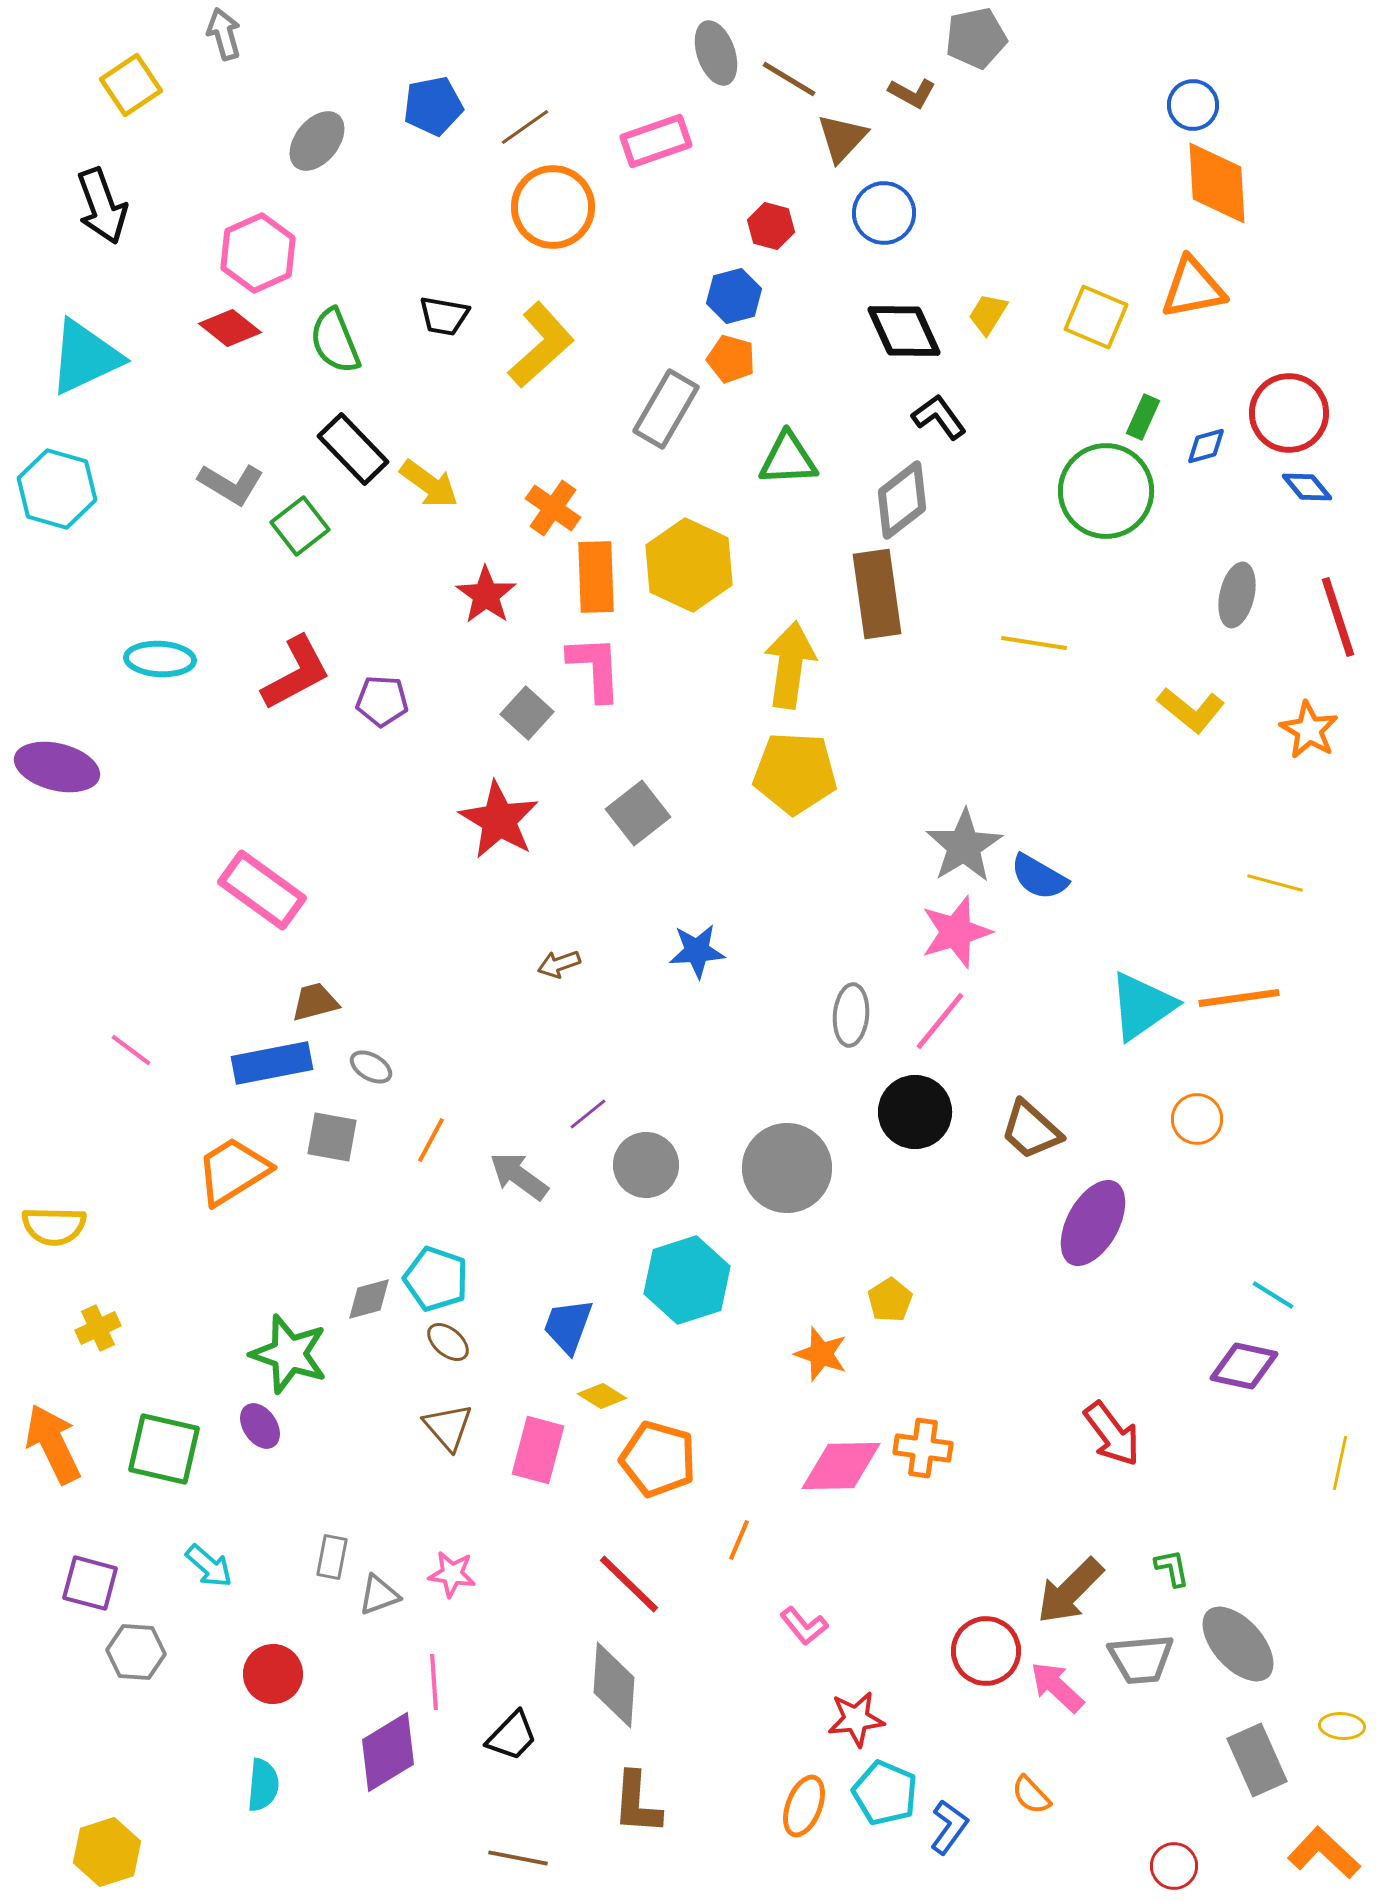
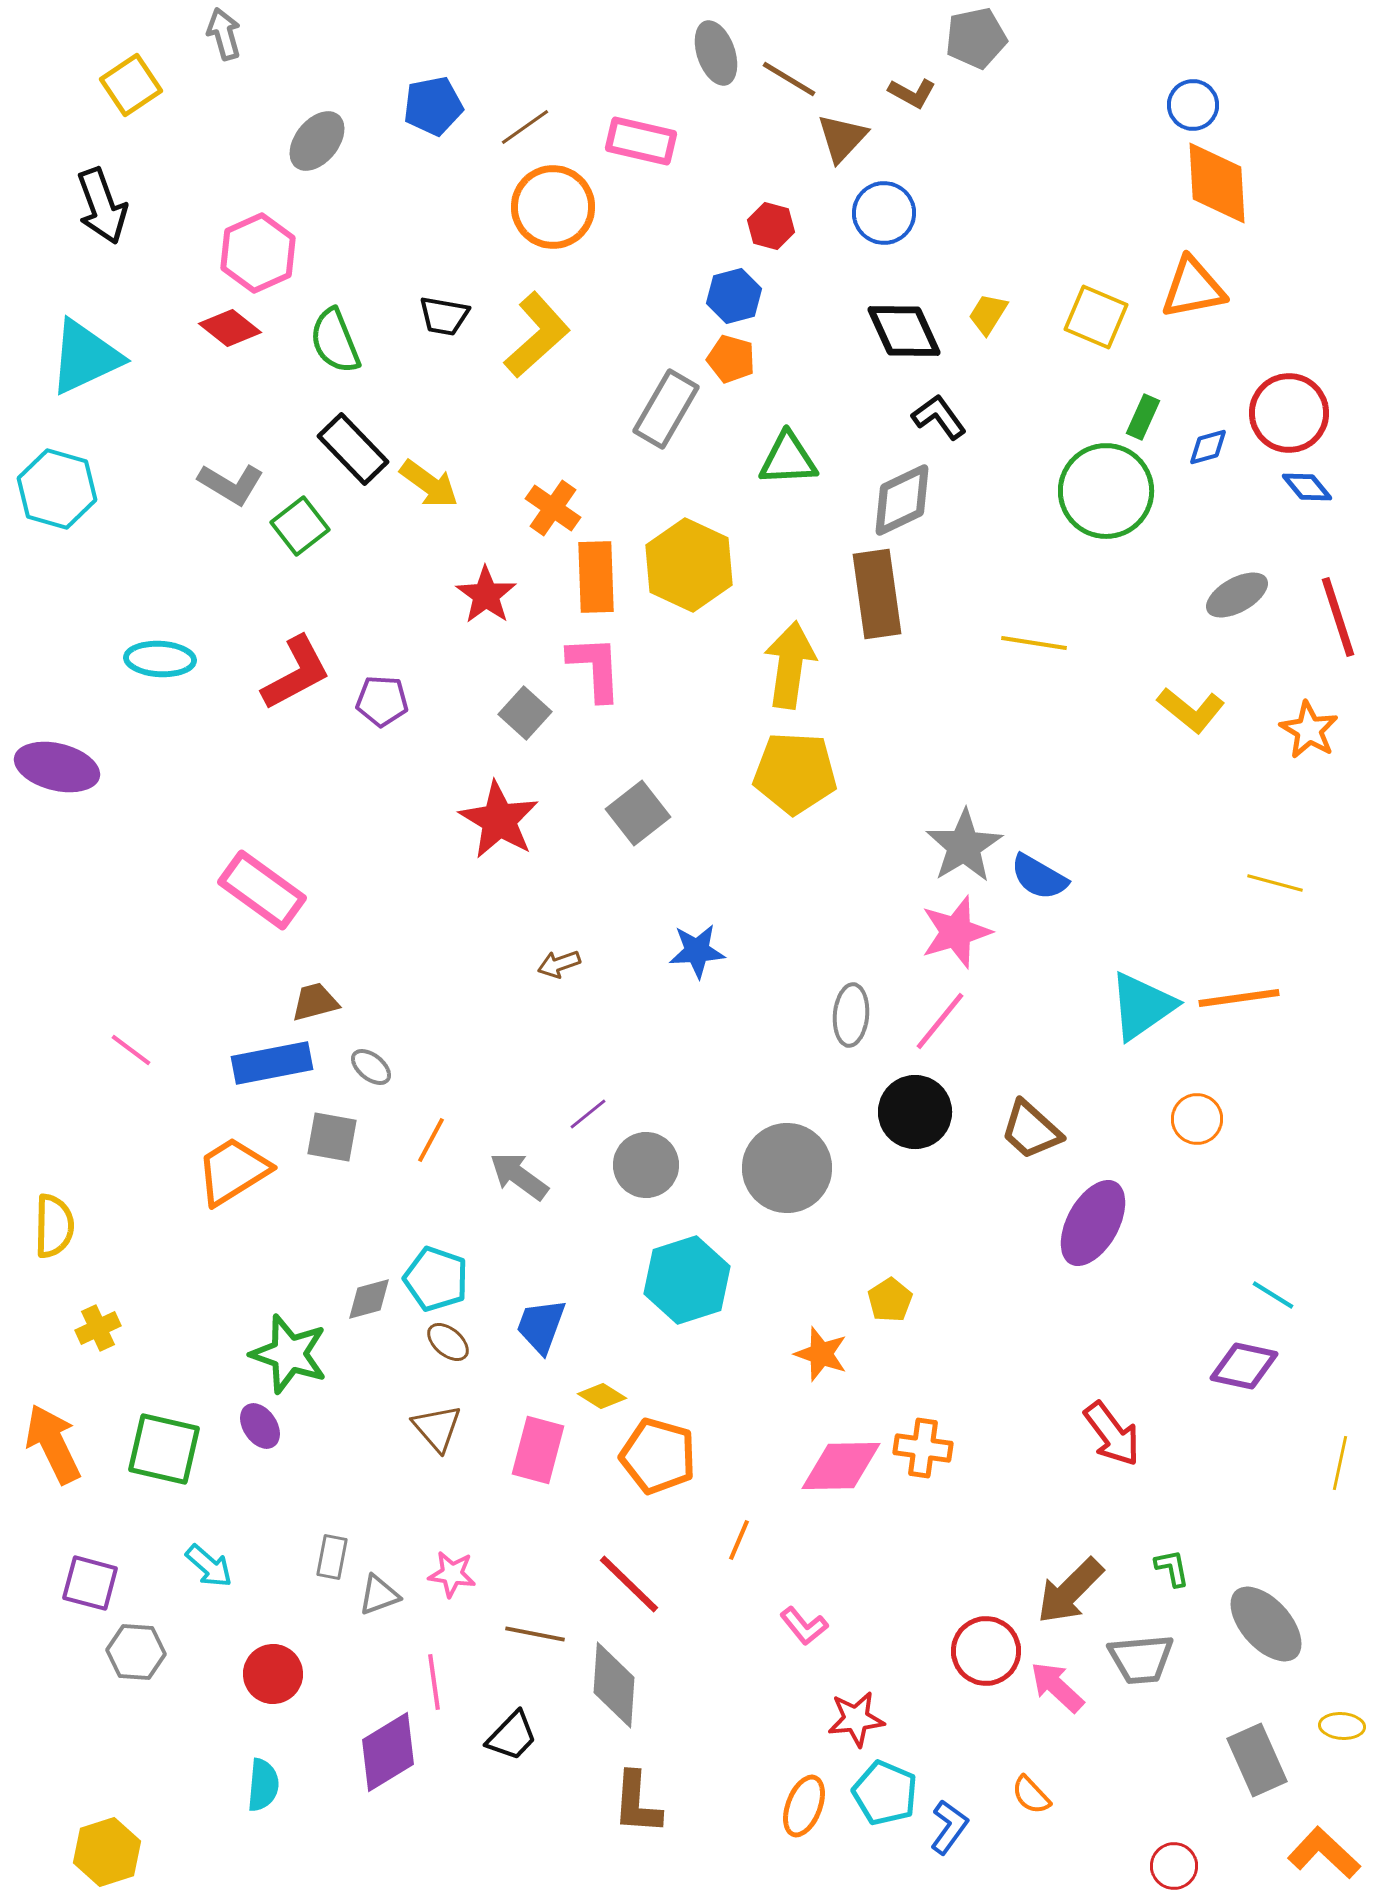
pink rectangle at (656, 141): moved 15 px left; rotated 32 degrees clockwise
yellow L-shape at (541, 345): moved 4 px left, 10 px up
blue diamond at (1206, 446): moved 2 px right, 1 px down
gray diamond at (902, 500): rotated 12 degrees clockwise
gray ellipse at (1237, 595): rotated 48 degrees clockwise
gray square at (527, 713): moved 2 px left
gray ellipse at (371, 1067): rotated 9 degrees clockwise
yellow semicircle at (54, 1226): rotated 90 degrees counterclockwise
blue trapezoid at (568, 1326): moved 27 px left
brown triangle at (448, 1427): moved 11 px left, 1 px down
orange pentagon at (658, 1459): moved 3 px up
gray ellipse at (1238, 1644): moved 28 px right, 20 px up
pink line at (434, 1682): rotated 4 degrees counterclockwise
brown line at (518, 1858): moved 17 px right, 224 px up
